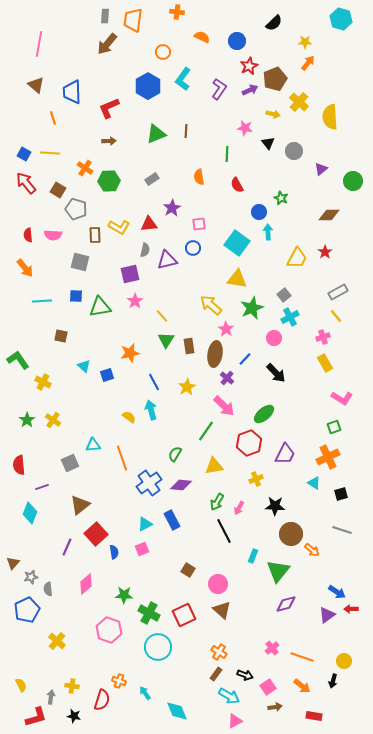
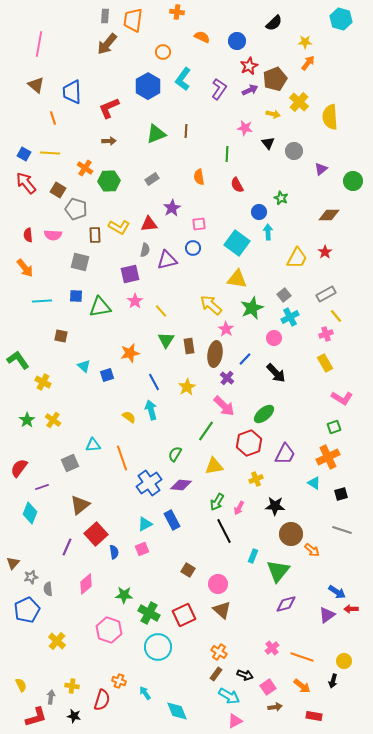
gray rectangle at (338, 292): moved 12 px left, 2 px down
yellow line at (162, 316): moved 1 px left, 5 px up
pink cross at (323, 337): moved 3 px right, 3 px up
red semicircle at (19, 465): moved 3 px down; rotated 42 degrees clockwise
